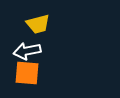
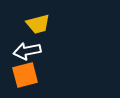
orange square: moved 2 px left, 2 px down; rotated 20 degrees counterclockwise
